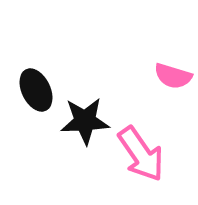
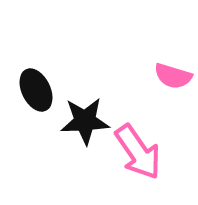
pink arrow: moved 3 px left, 2 px up
